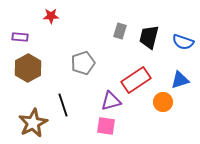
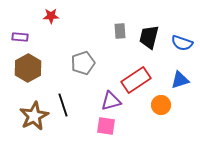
gray rectangle: rotated 21 degrees counterclockwise
blue semicircle: moved 1 px left, 1 px down
orange circle: moved 2 px left, 3 px down
brown star: moved 1 px right, 7 px up
